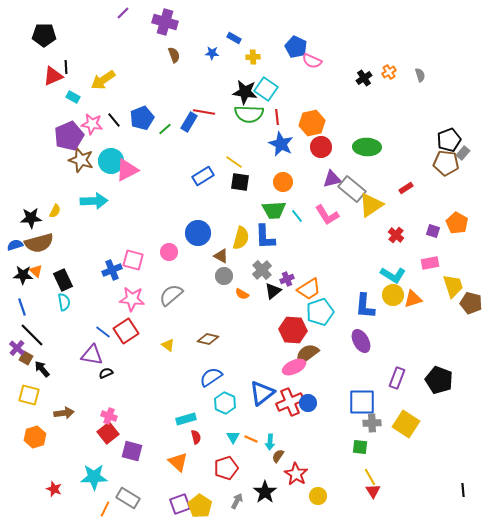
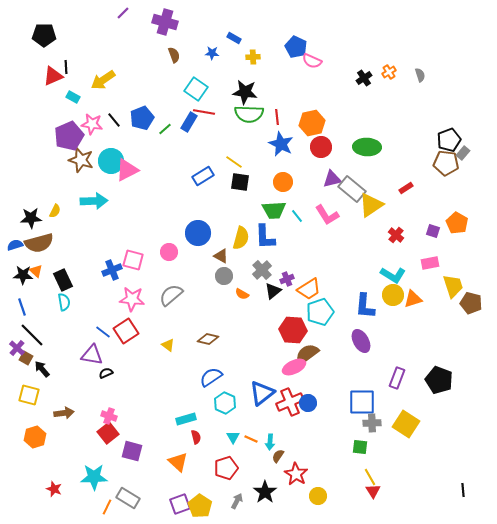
cyan square at (266, 89): moved 70 px left
orange line at (105, 509): moved 2 px right, 2 px up
